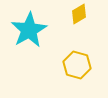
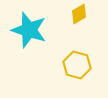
cyan star: rotated 24 degrees counterclockwise
